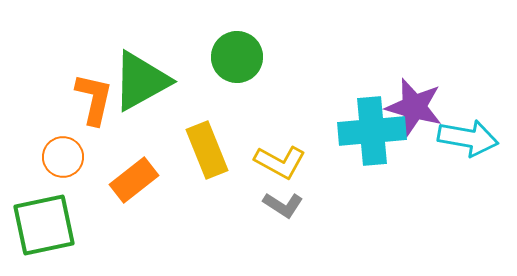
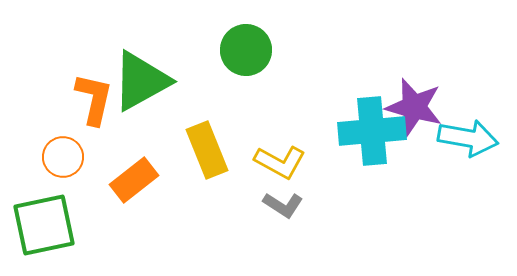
green circle: moved 9 px right, 7 px up
